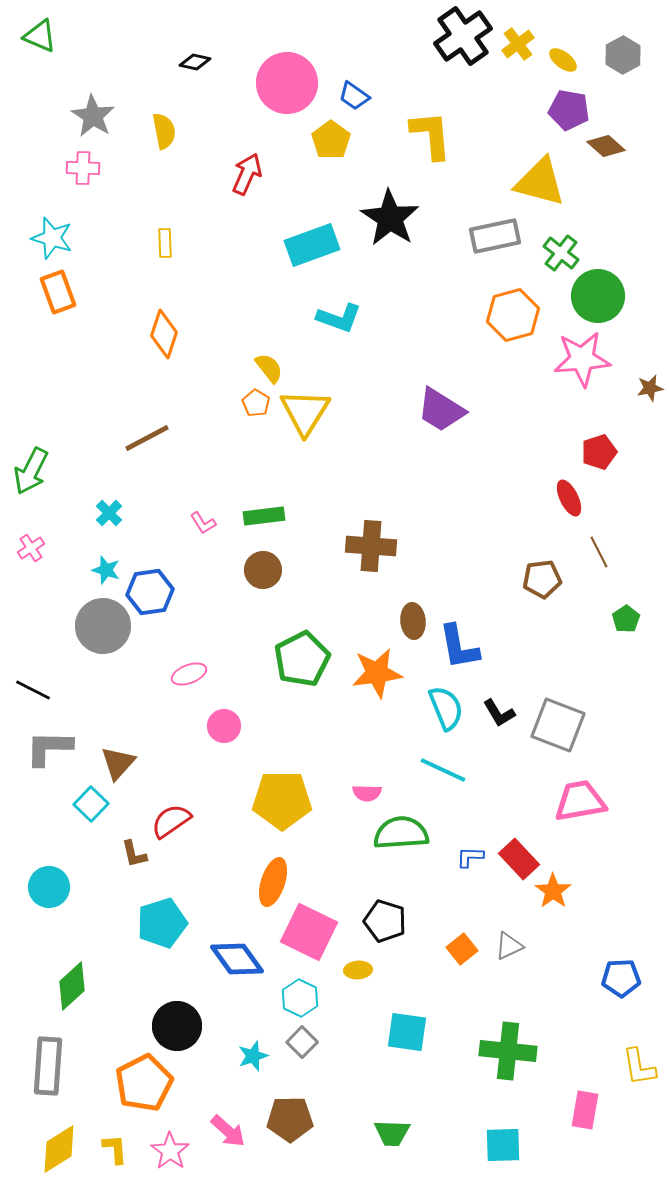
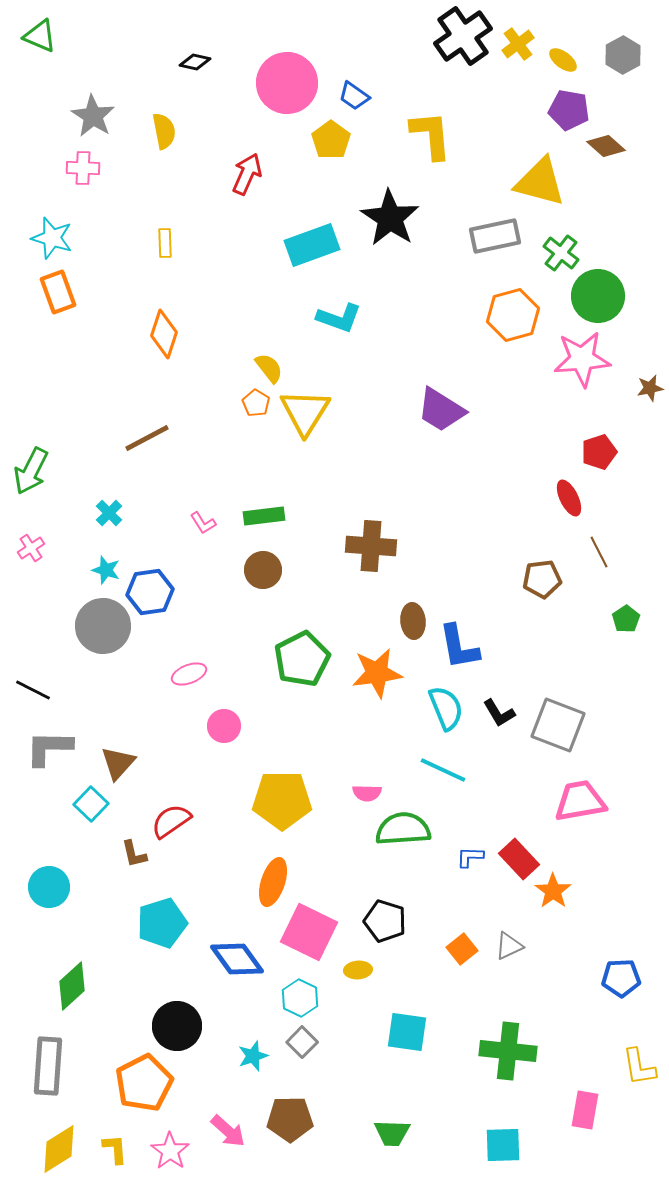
green semicircle at (401, 833): moved 2 px right, 4 px up
